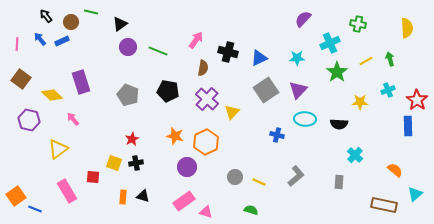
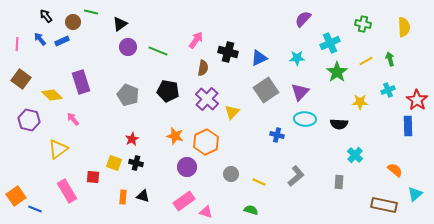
brown circle at (71, 22): moved 2 px right
green cross at (358, 24): moved 5 px right
yellow semicircle at (407, 28): moved 3 px left, 1 px up
purple triangle at (298, 90): moved 2 px right, 2 px down
black cross at (136, 163): rotated 24 degrees clockwise
gray circle at (235, 177): moved 4 px left, 3 px up
